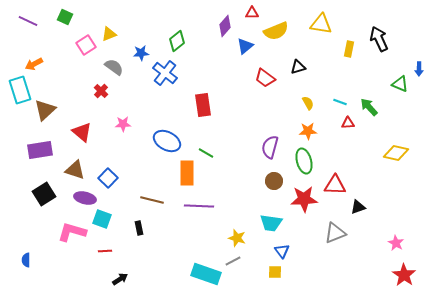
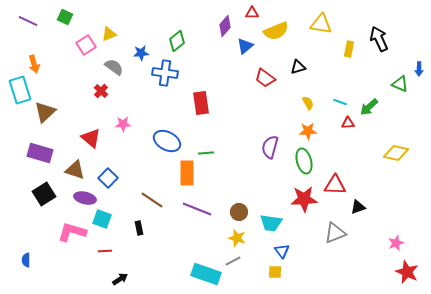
orange arrow at (34, 64): rotated 78 degrees counterclockwise
blue cross at (165, 73): rotated 30 degrees counterclockwise
red rectangle at (203, 105): moved 2 px left, 2 px up
green arrow at (369, 107): rotated 90 degrees counterclockwise
brown triangle at (45, 110): moved 2 px down
red triangle at (82, 132): moved 9 px right, 6 px down
purple rectangle at (40, 150): moved 3 px down; rotated 25 degrees clockwise
green line at (206, 153): rotated 35 degrees counterclockwise
brown circle at (274, 181): moved 35 px left, 31 px down
brown line at (152, 200): rotated 20 degrees clockwise
purple line at (199, 206): moved 2 px left, 3 px down; rotated 20 degrees clockwise
pink star at (396, 243): rotated 21 degrees clockwise
red star at (404, 275): moved 3 px right, 3 px up; rotated 10 degrees counterclockwise
